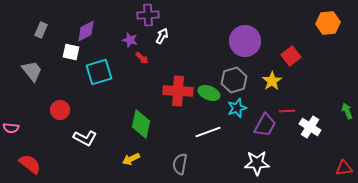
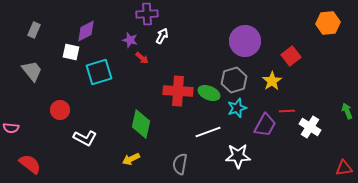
purple cross: moved 1 px left, 1 px up
gray rectangle: moved 7 px left
white star: moved 19 px left, 7 px up
